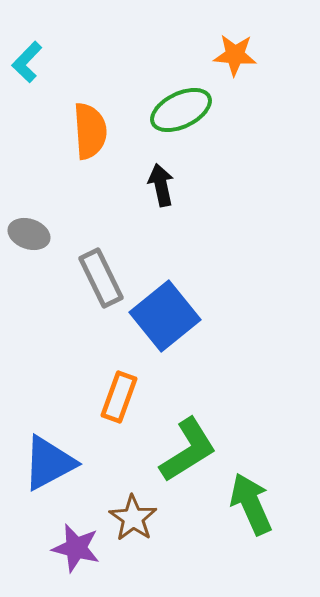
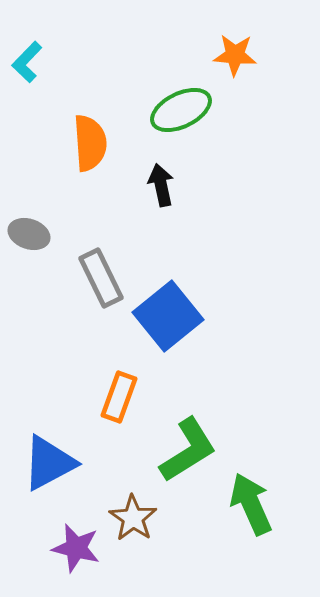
orange semicircle: moved 12 px down
blue square: moved 3 px right
